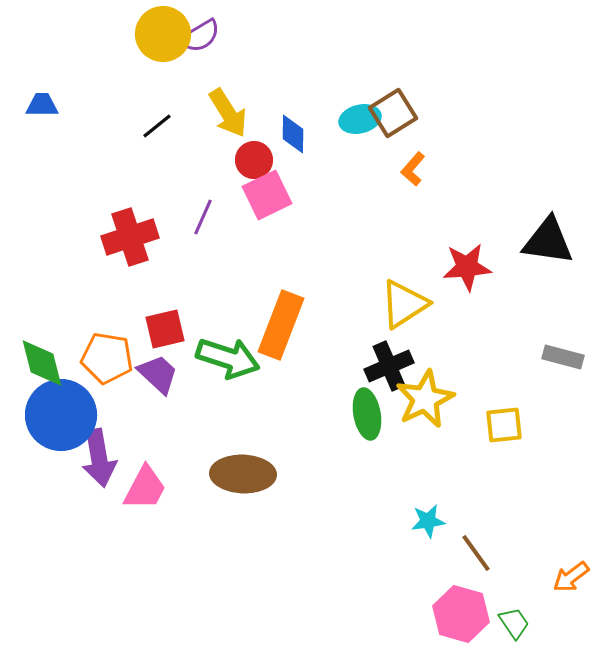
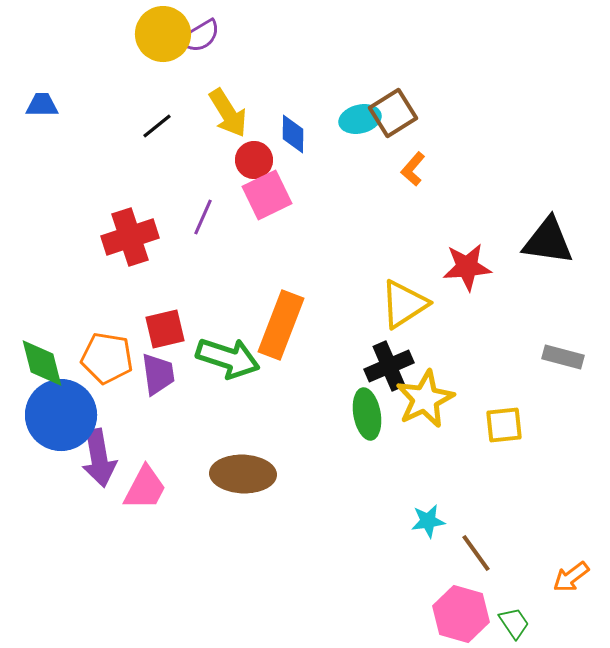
purple trapezoid: rotated 39 degrees clockwise
